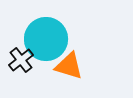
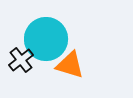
orange triangle: moved 1 px right, 1 px up
